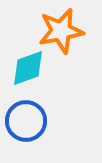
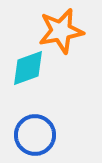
blue circle: moved 9 px right, 14 px down
